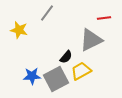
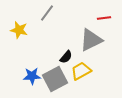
gray square: moved 1 px left
